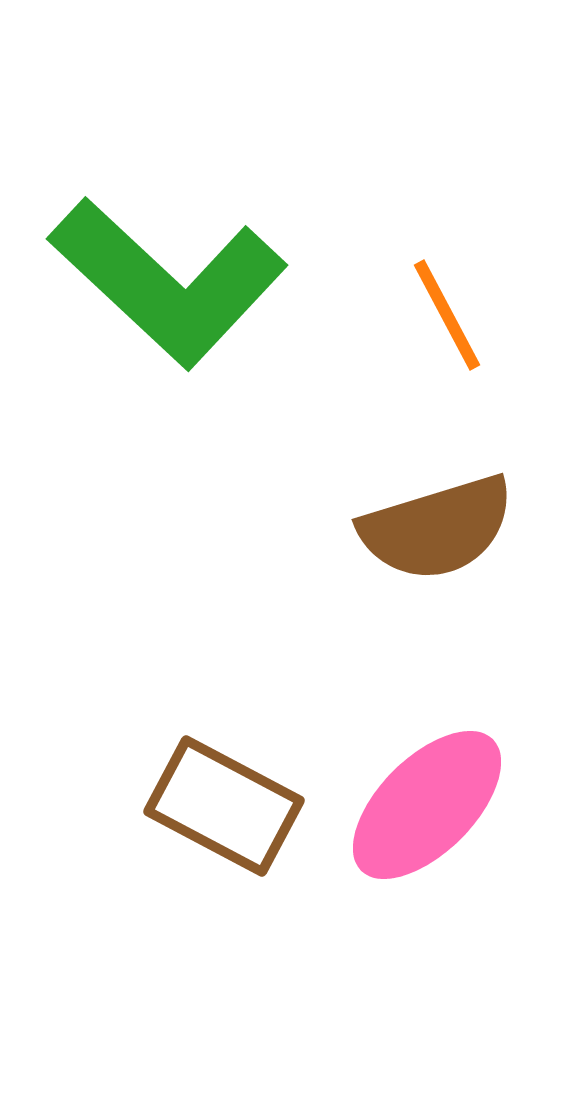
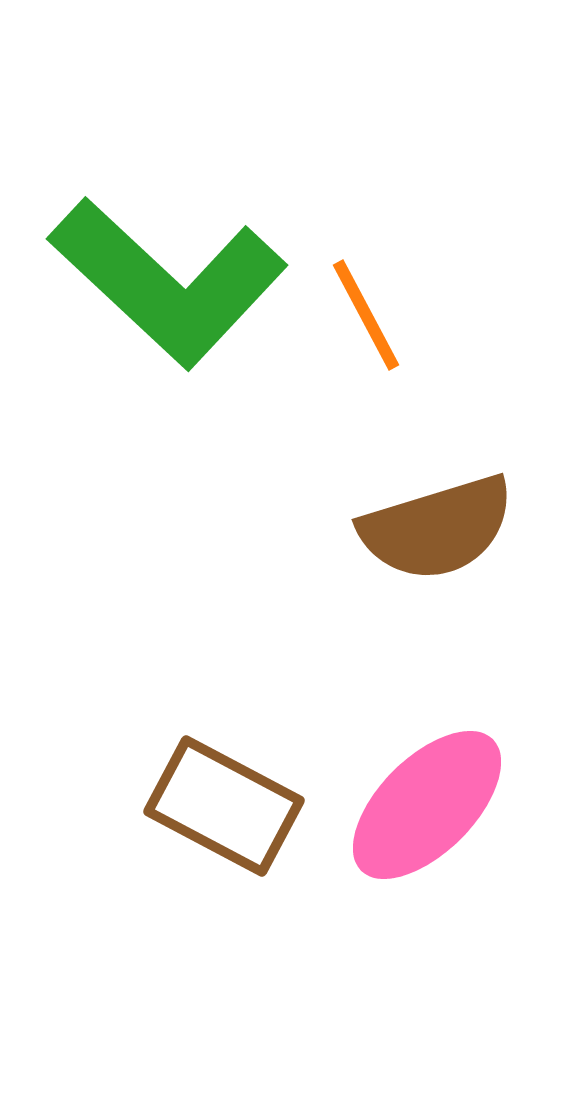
orange line: moved 81 px left
